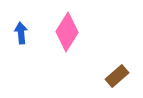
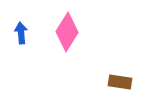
brown rectangle: moved 3 px right, 6 px down; rotated 50 degrees clockwise
